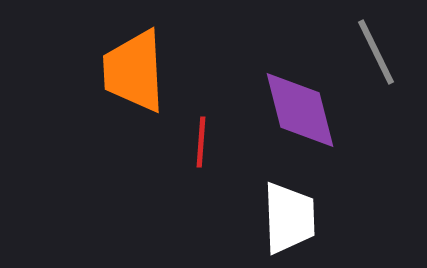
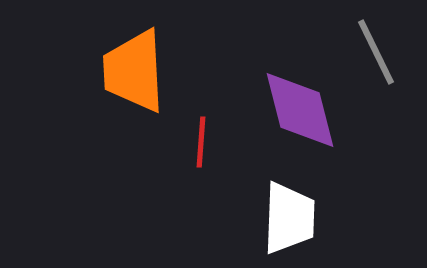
white trapezoid: rotated 4 degrees clockwise
